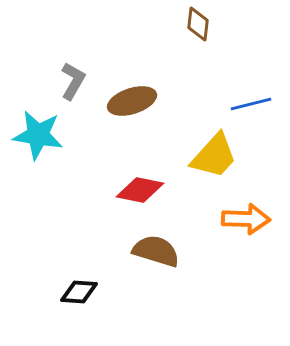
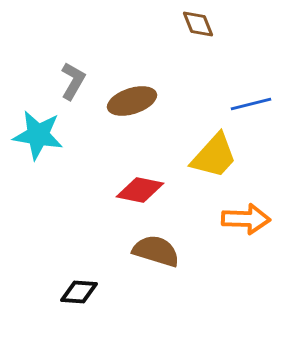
brown diamond: rotated 28 degrees counterclockwise
